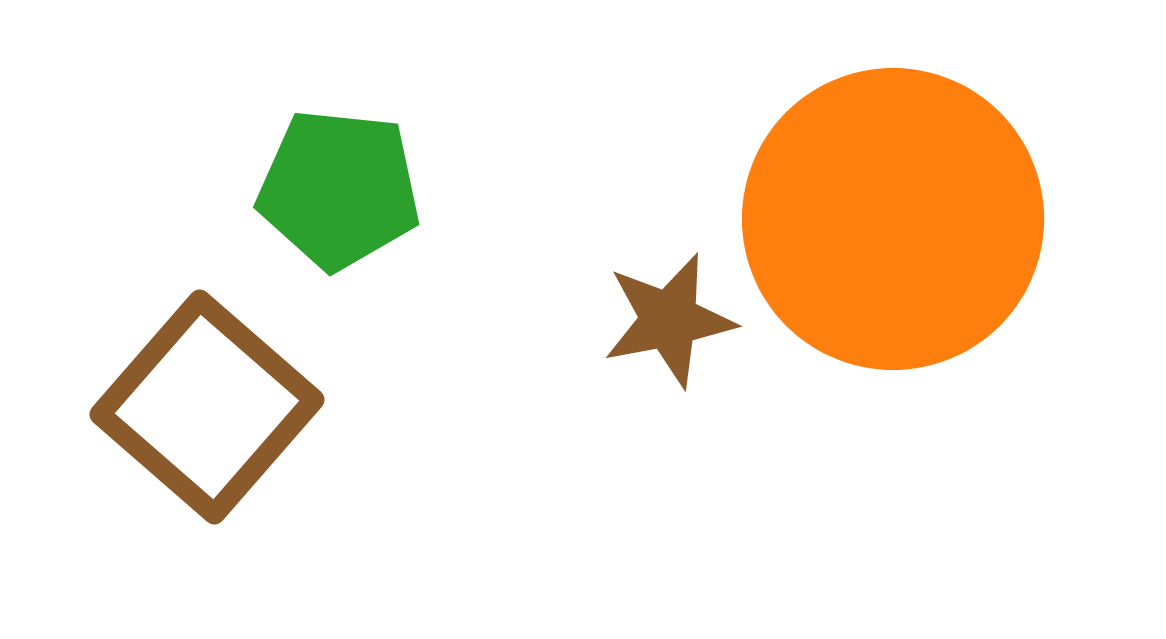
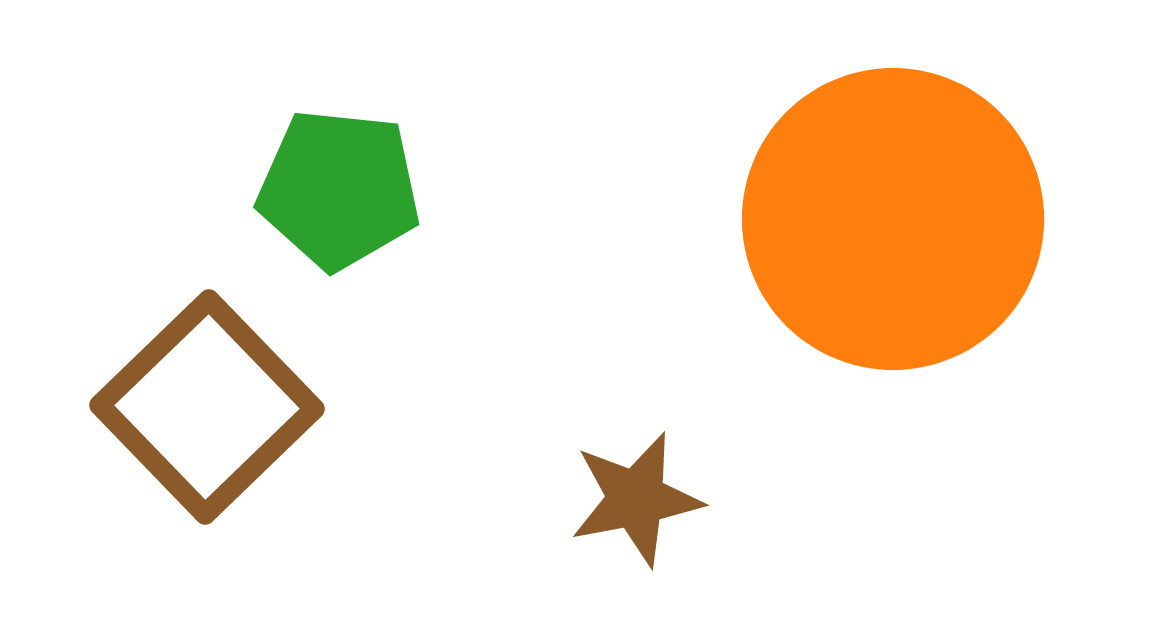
brown star: moved 33 px left, 179 px down
brown square: rotated 5 degrees clockwise
